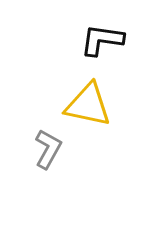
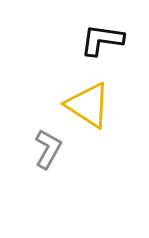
yellow triangle: rotated 21 degrees clockwise
